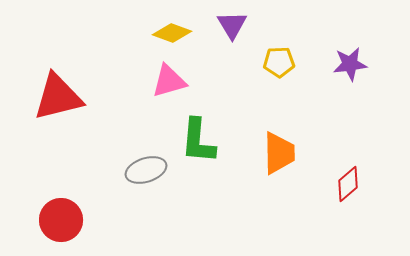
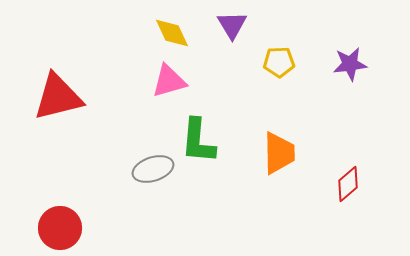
yellow diamond: rotated 45 degrees clockwise
gray ellipse: moved 7 px right, 1 px up
red circle: moved 1 px left, 8 px down
